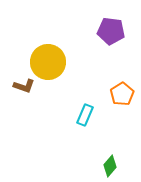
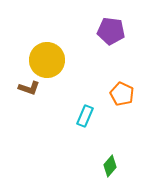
yellow circle: moved 1 px left, 2 px up
brown L-shape: moved 5 px right, 2 px down
orange pentagon: rotated 15 degrees counterclockwise
cyan rectangle: moved 1 px down
